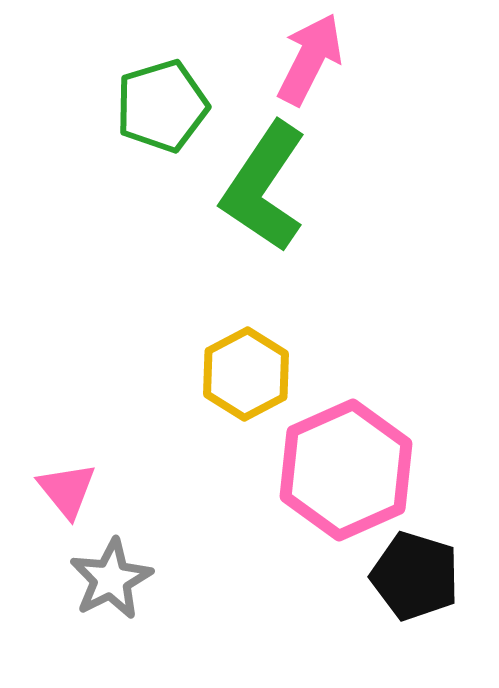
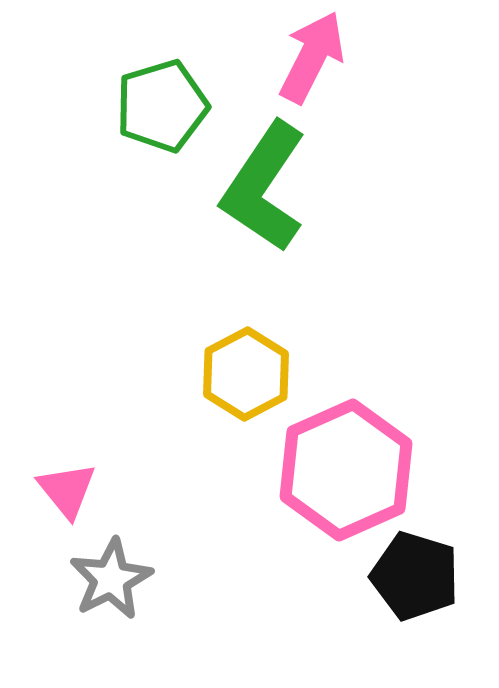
pink arrow: moved 2 px right, 2 px up
